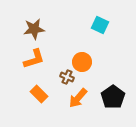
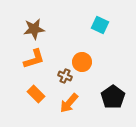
brown cross: moved 2 px left, 1 px up
orange rectangle: moved 3 px left
orange arrow: moved 9 px left, 5 px down
